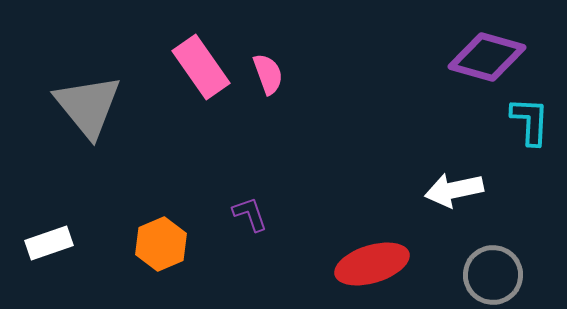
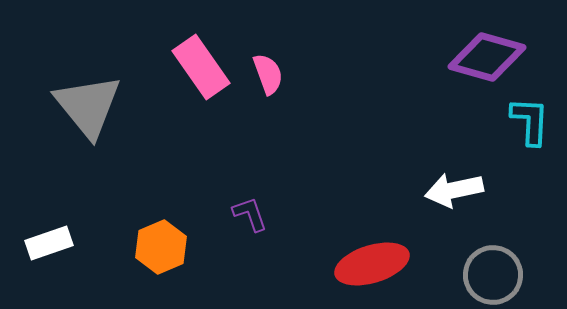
orange hexagon: moved 3 px down
